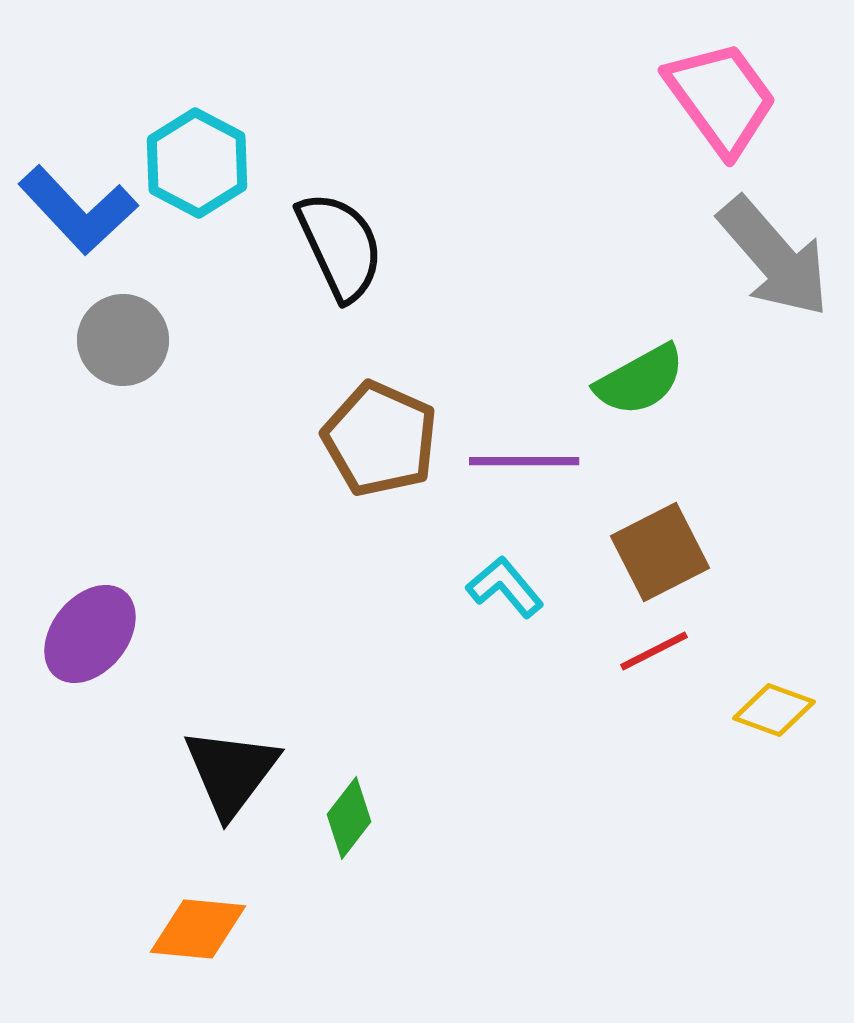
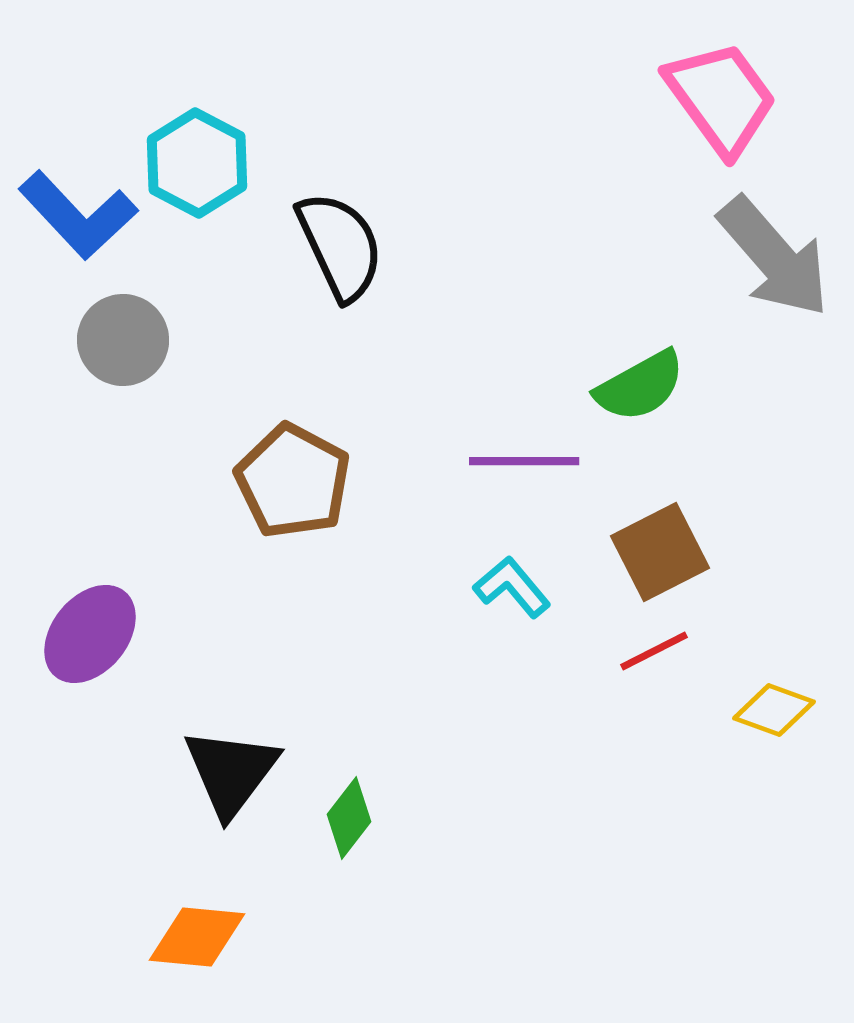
blue L-shape: moved 5 px down
green semicircle: moved 6 px down
brown pentagon: moved 87 px left, 42 px down; rotated 4 degrees clockwise
cyan L-shape: moved 7 px right
orange diamond: moved 1 px left, 8 px down
